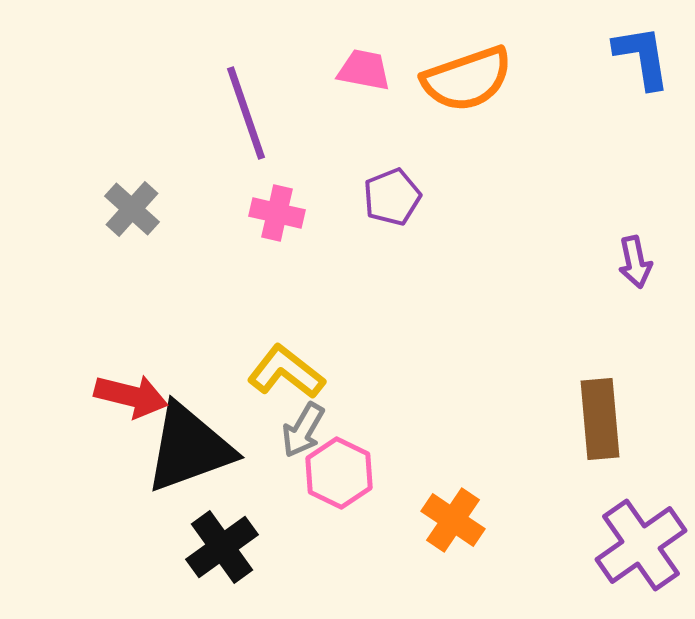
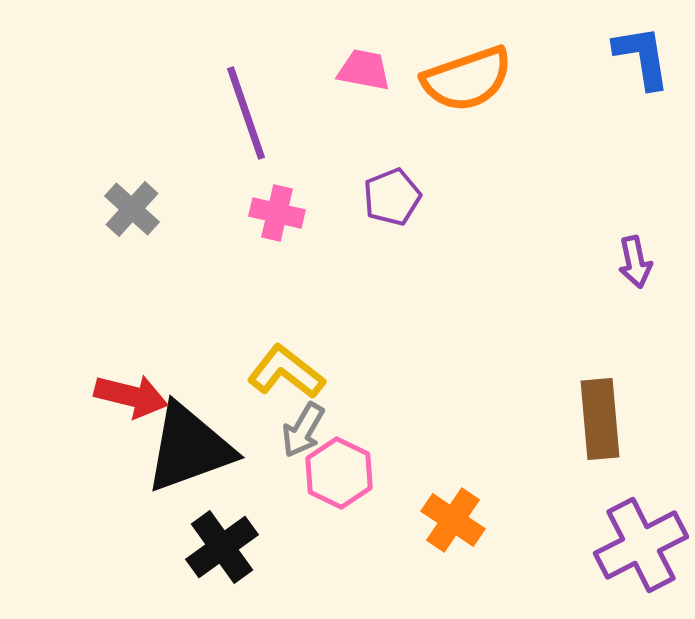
purple cross: rotated 8 degrees clockwise
